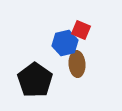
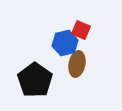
brown ellipse: rotated 15 degrees clockwise
